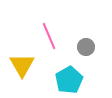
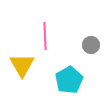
pink line: moved 4 px left; rotated 20 degrees clockwise
gray circle: moved 5 px right, 2 px up
